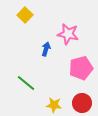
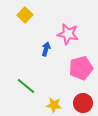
green line: moved 3 px down
red circle: moved 1 px right
